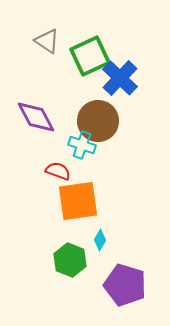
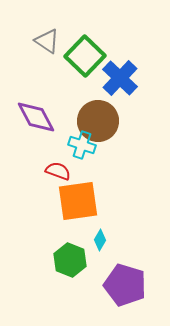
green square: moved 5 px left; rotated 21 degrees counterclockwise
